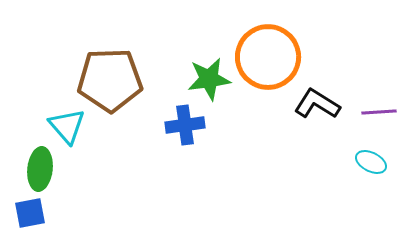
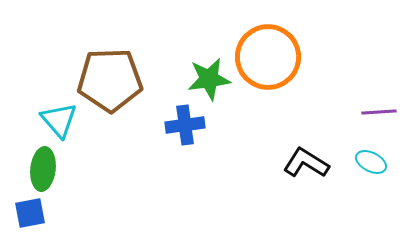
black L-shape: moved 11 px left, 59 px down
cyan triangle: moved 8 px left, 6 px up
green ellipse: moved 3 px right
